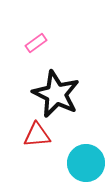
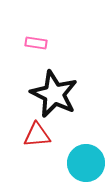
pink rectangle: rotated 45 degrees clockwise
black star: moved 2 px left
